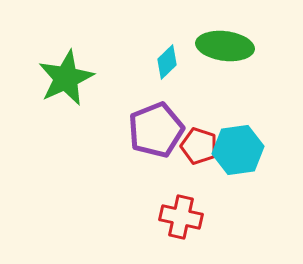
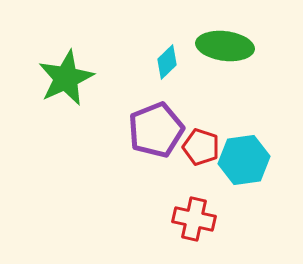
red pentagon: moved 2 px right, 1 px down
cyan hexagon: moved 6 px right, 10 px down
red cross: moved 13 px right, 2 px down
